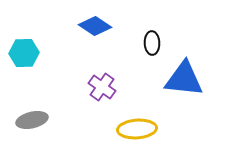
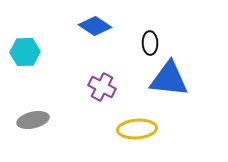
black ellipse: moved 2 px left
cyan hexagon: moved 1 px right, 1 px up
blue triangle: moved 15 px left
purple cross: rotated 8 degrees counterclockwise
gray ellipse: moved 1 px right
